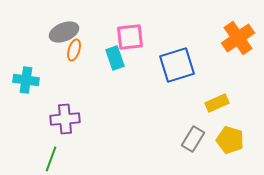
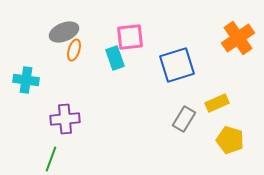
gray rectangle: moved 9 px left, 20 px up
